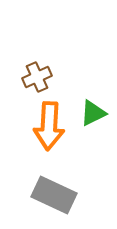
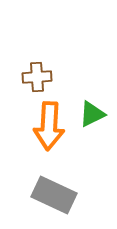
brown cross: rotated 20 degrees clockwise
green triangle: moved 1 px left, 1 px down
